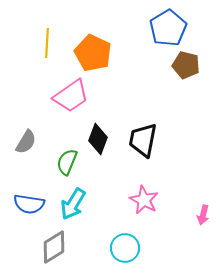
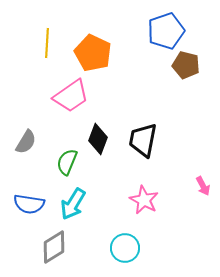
blue pentagon: moved 2 px left, 3 px down; rotated 12 degrees clockwise
pink arrow: moved 29 px up; rotated 42 degrees counterclockwise
